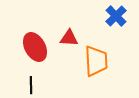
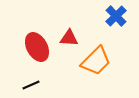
red ellipse: moved 2 px right
orange trapezoid: rotated 48 degrees clockwise
black line: rotated 66 degrees clockwise
